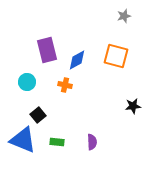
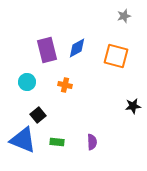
blue diamond: moved 12 px up
